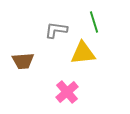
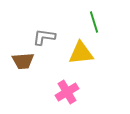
gray L-shape: moved 12 px left, 7 px down
yellow triangle: moved 2 px left
pink cross: rotated 10 degrees clockwise
